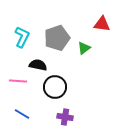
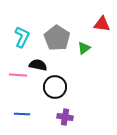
gray pentagon: rotated 20 degrees counterclockwise
pink line: moved 6 px up
blue line: rotated 28 degrees counterclockwise
